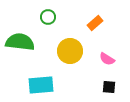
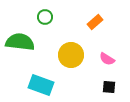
green circle: moved 3 px left
orange rectangle: moved 1 px up
yellow circle: moved 1 px right, 4 px down
cyan rectangle: rotated 25 degrees clockwise
